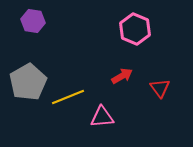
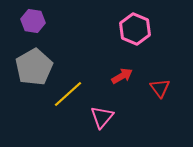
gray pentagon: moved 6 px right, 15 px up
yellow line: moved 3 px up; rotated 20 degrees counterclockwise
pink triangle: rotated 45 degrees counterclockwise
